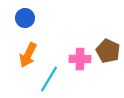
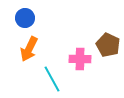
brown pentagon: moved 6 px up
orange arrow: moved 1 px right, 6 px up
cyan line: moved 3 px right; rotated 60 degrees counterclockwise
